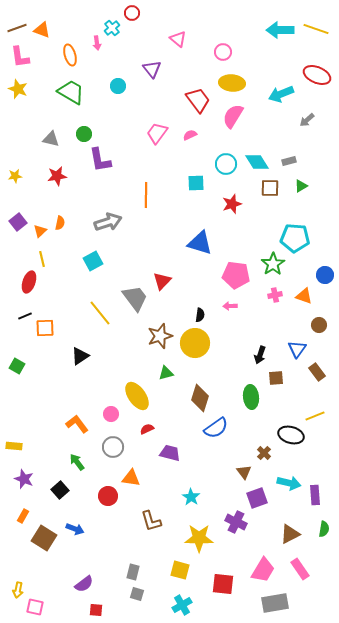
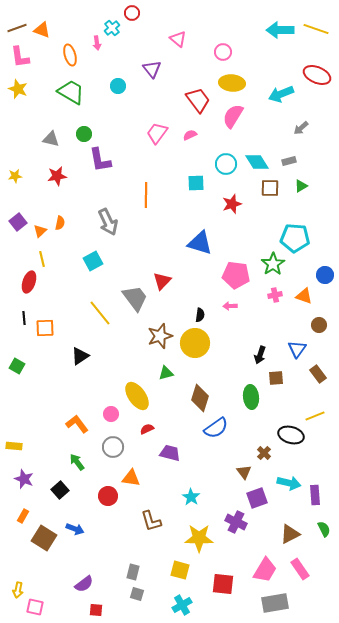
gray arrow at (307, 120): moved 6 px left, 8 px down
gray arrow at (108, 222): rotated 84 degrees clockwise
black line at (25, 316): moved 1 px left, 2 px down; rotated 72 degrees counterclockwise
brown rectangle at (317, 372): moved 1 px right, 2 px down
green semicircle at (324, 529): rotated 35 degrees counterclockwise
pink trapezoid at (263, 570): moved 2 px right
